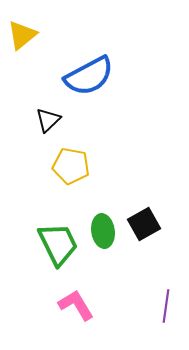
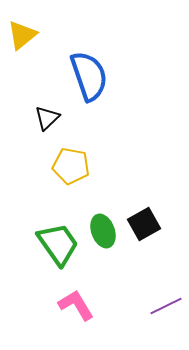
blue semicircle: rotated 81 degrees counterclockwise
black triangle: moved 1 px left, 2 px up
green ellipse: rotated 12 degrees counterclockwise
green trapezoid: rotated 9 degrees counterclockwise
purple line: rotated 56 degrees clockwise
